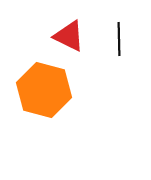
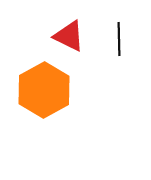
orange hexagon: rotated 16 degrees clockwise
